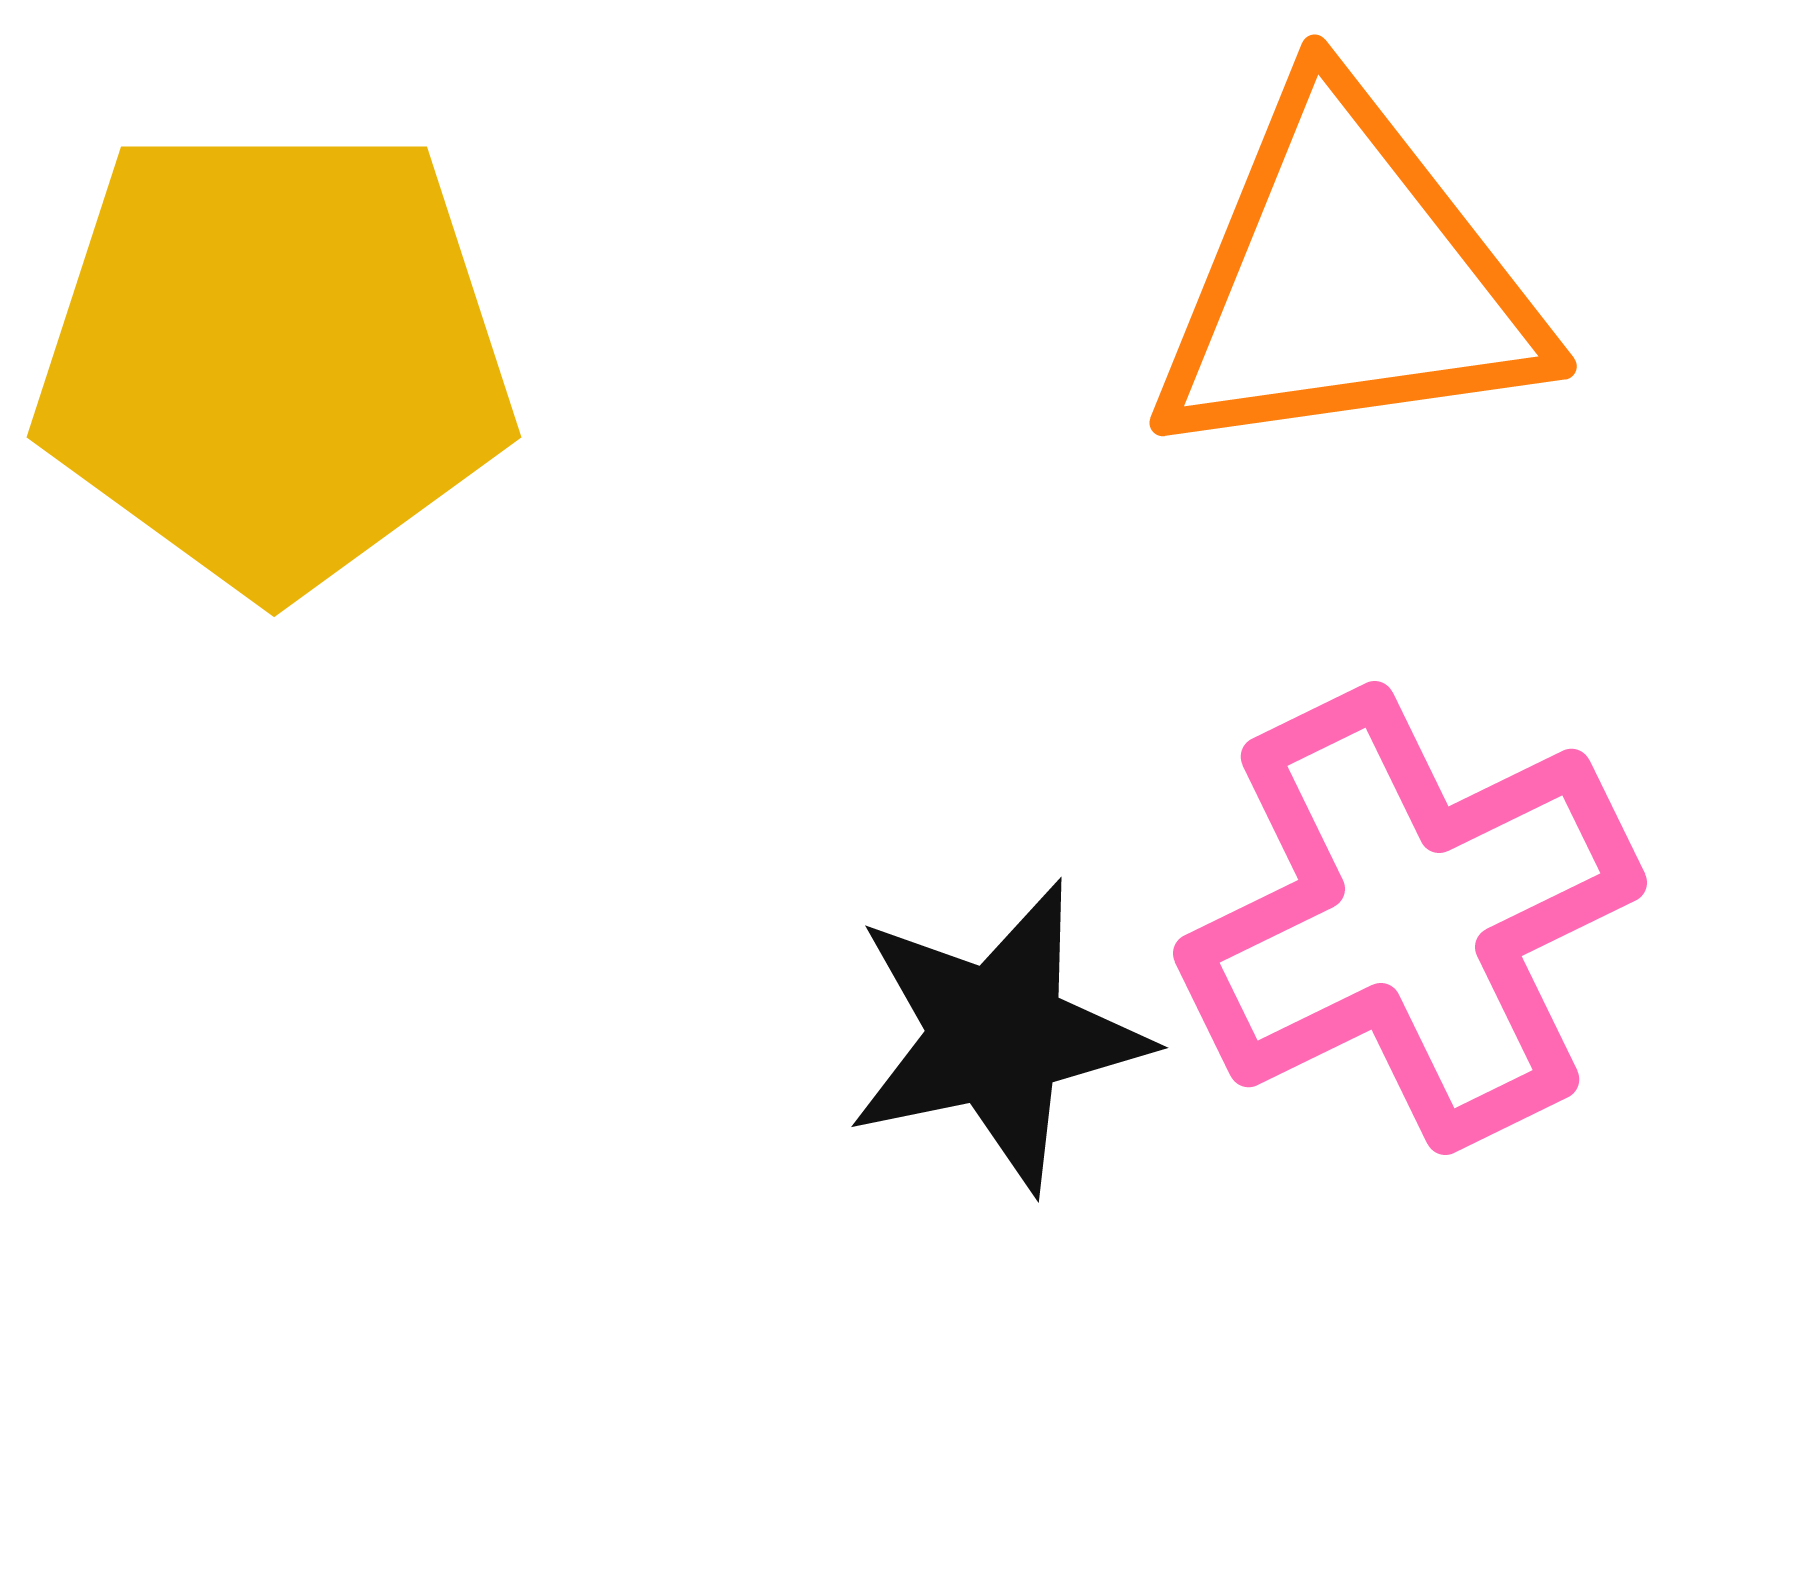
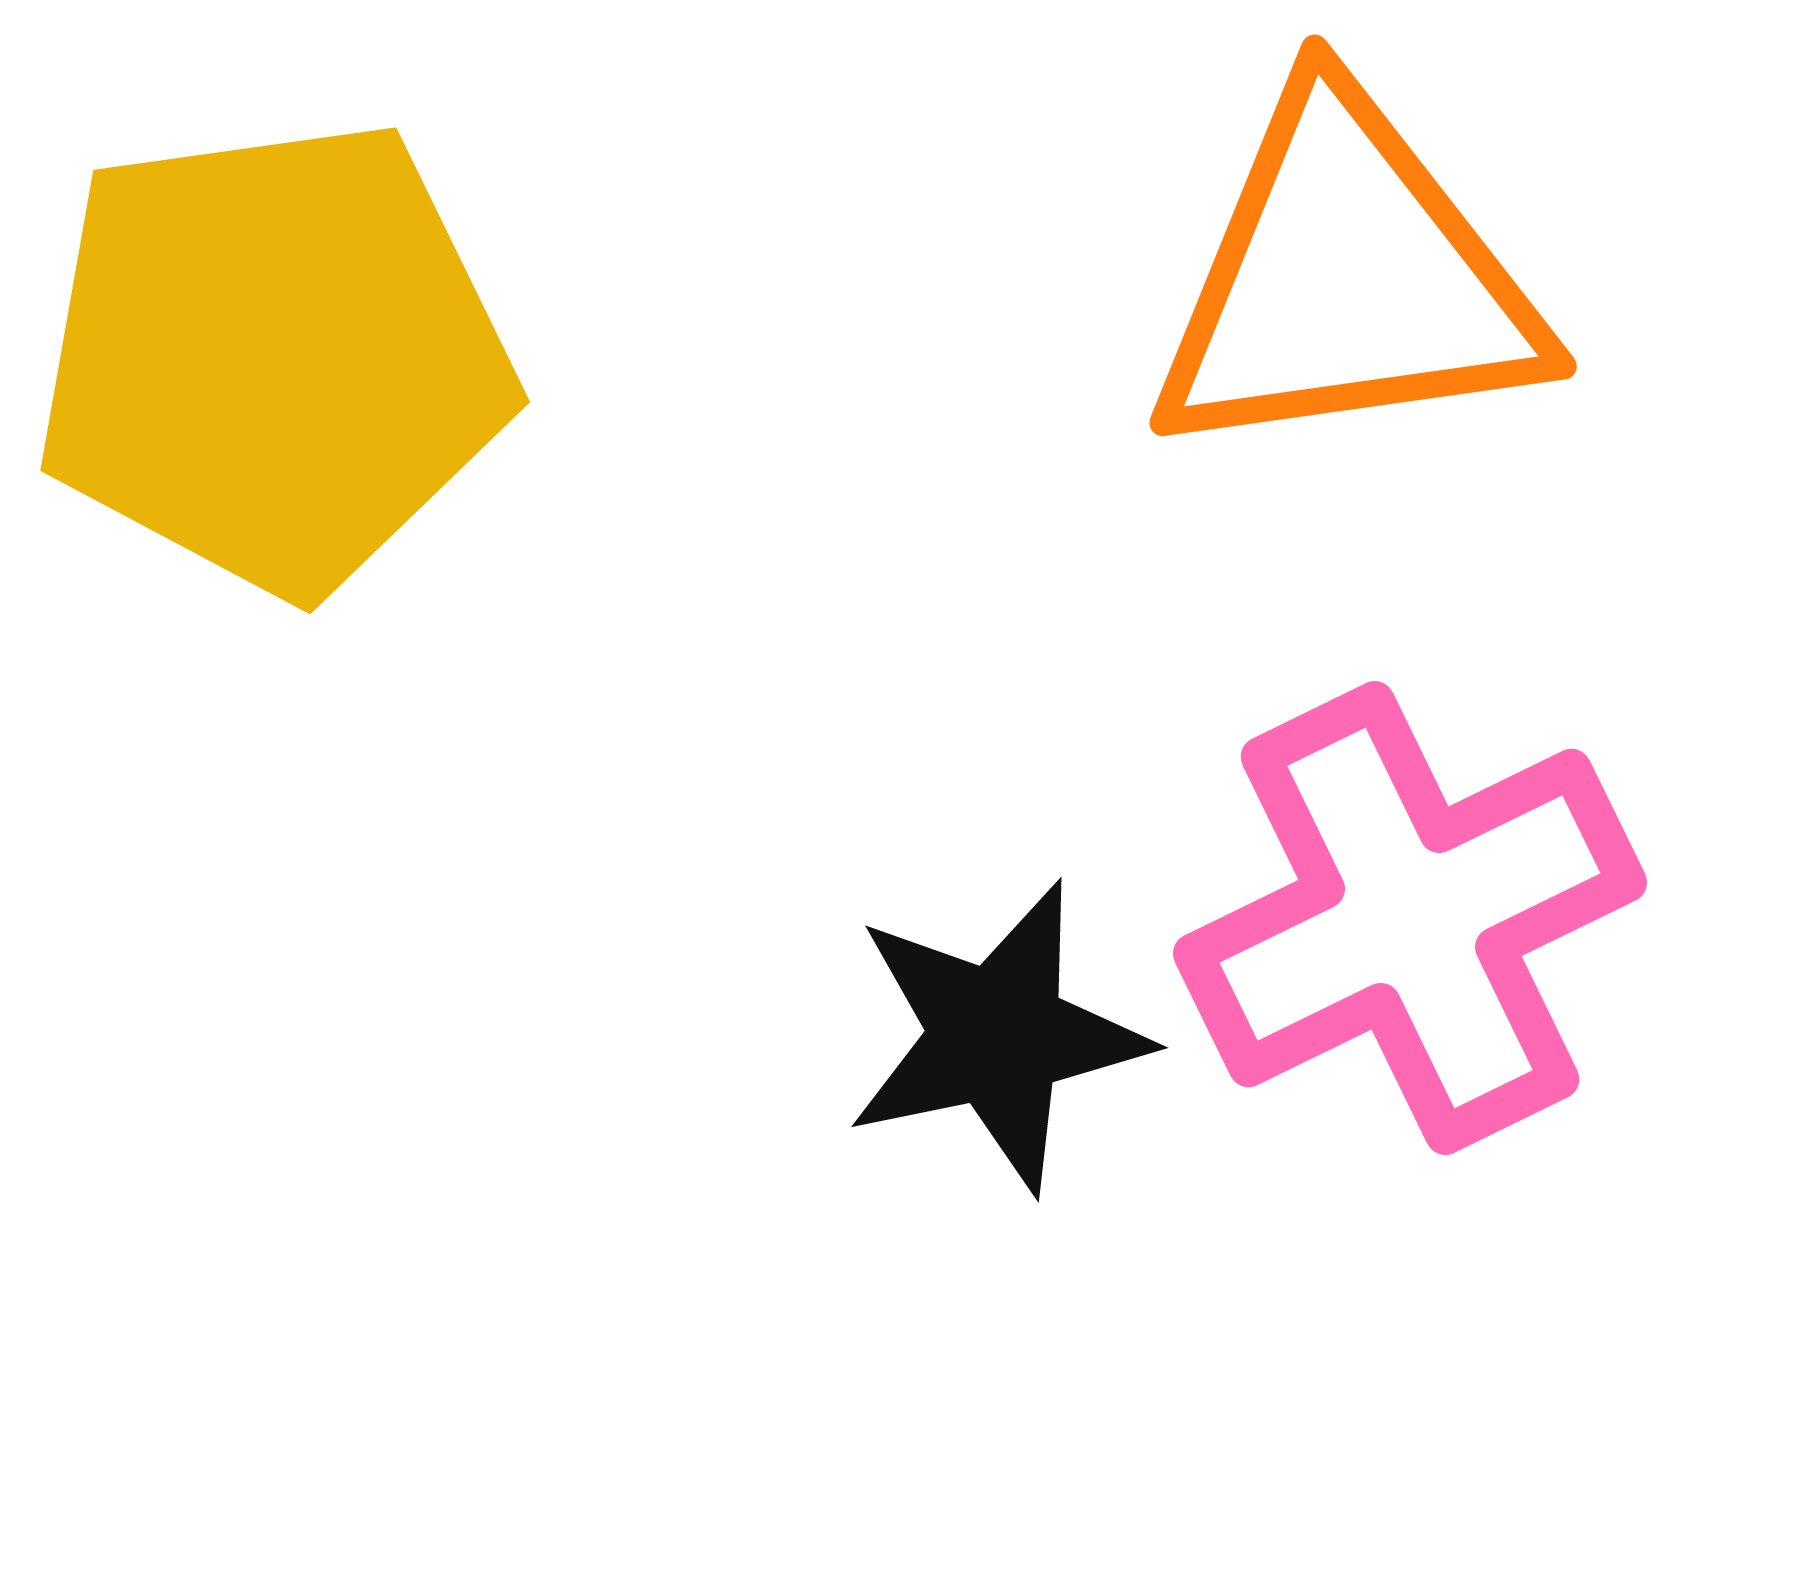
yellow pentagon: rotated 8 degrees counterclockwise
